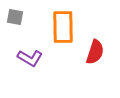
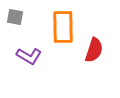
red semicircle: moved 1 px left, 2 px up
purple L-shape: moved 1 px left, 2 px up
